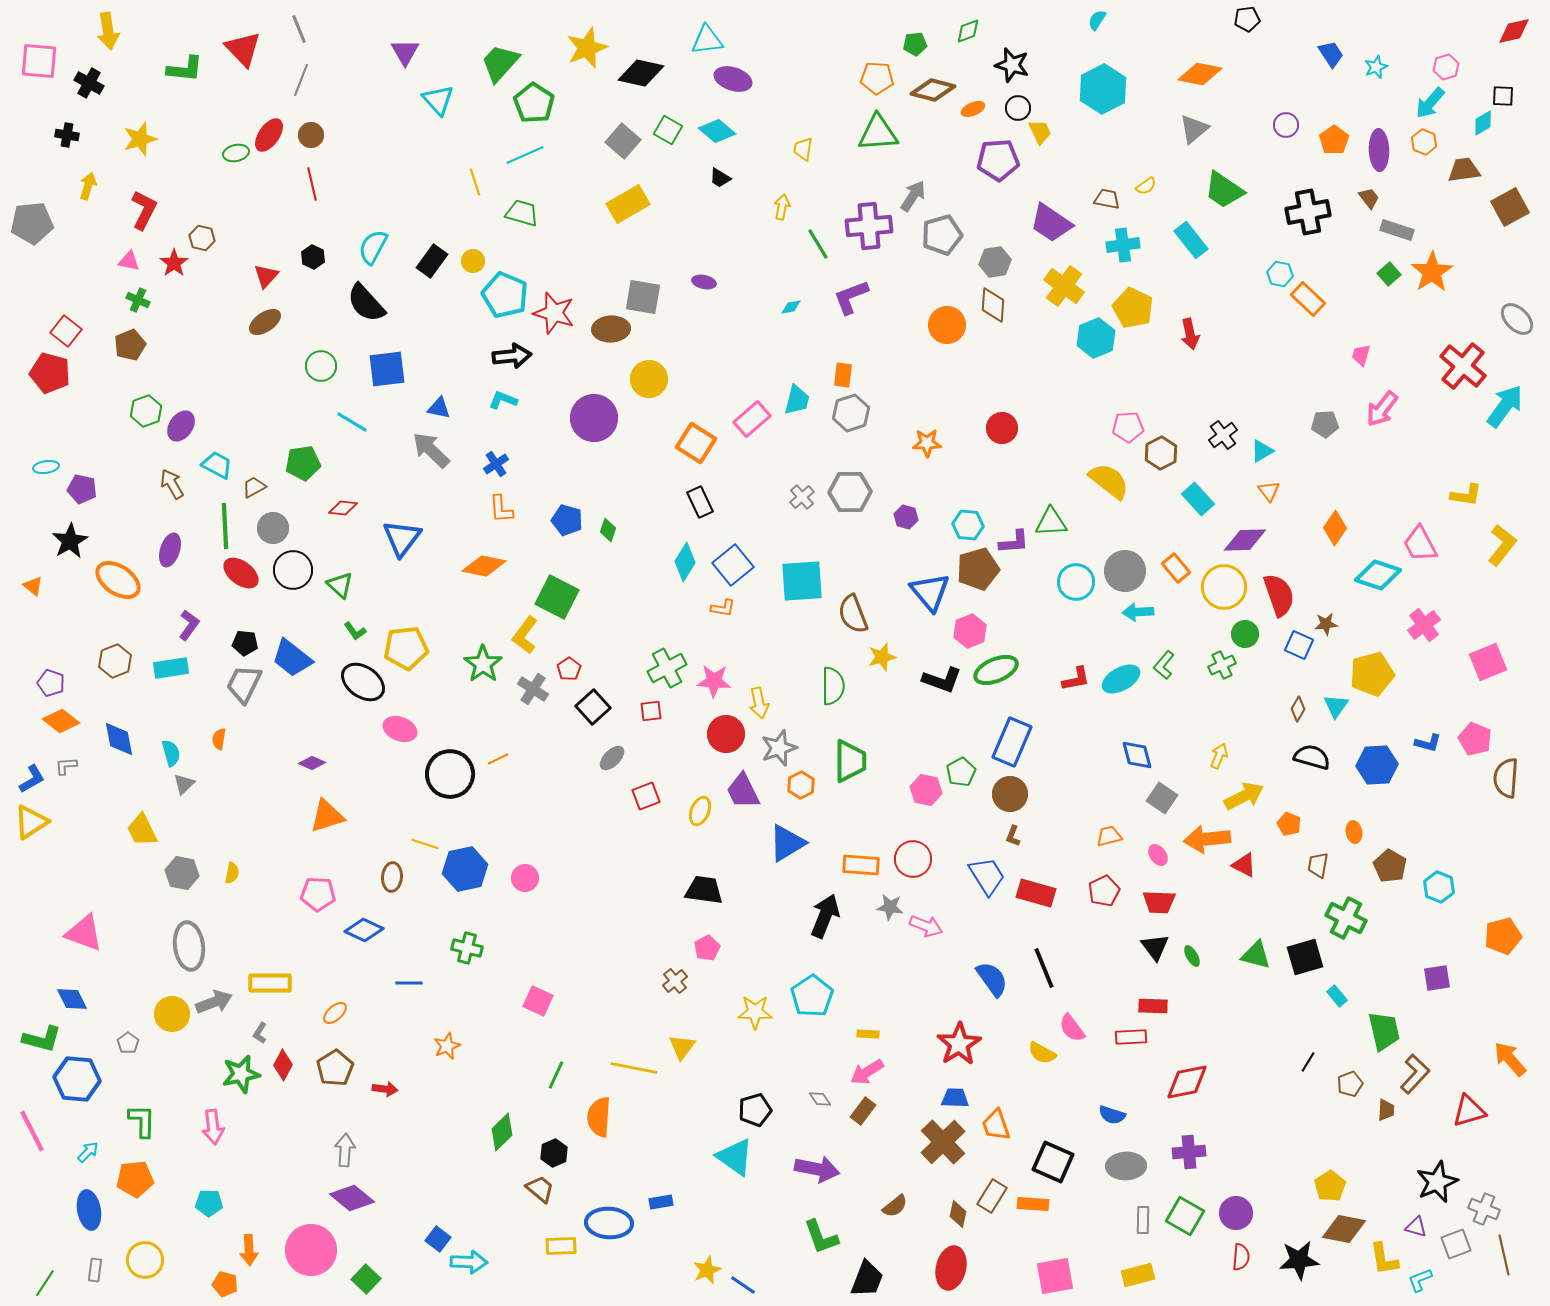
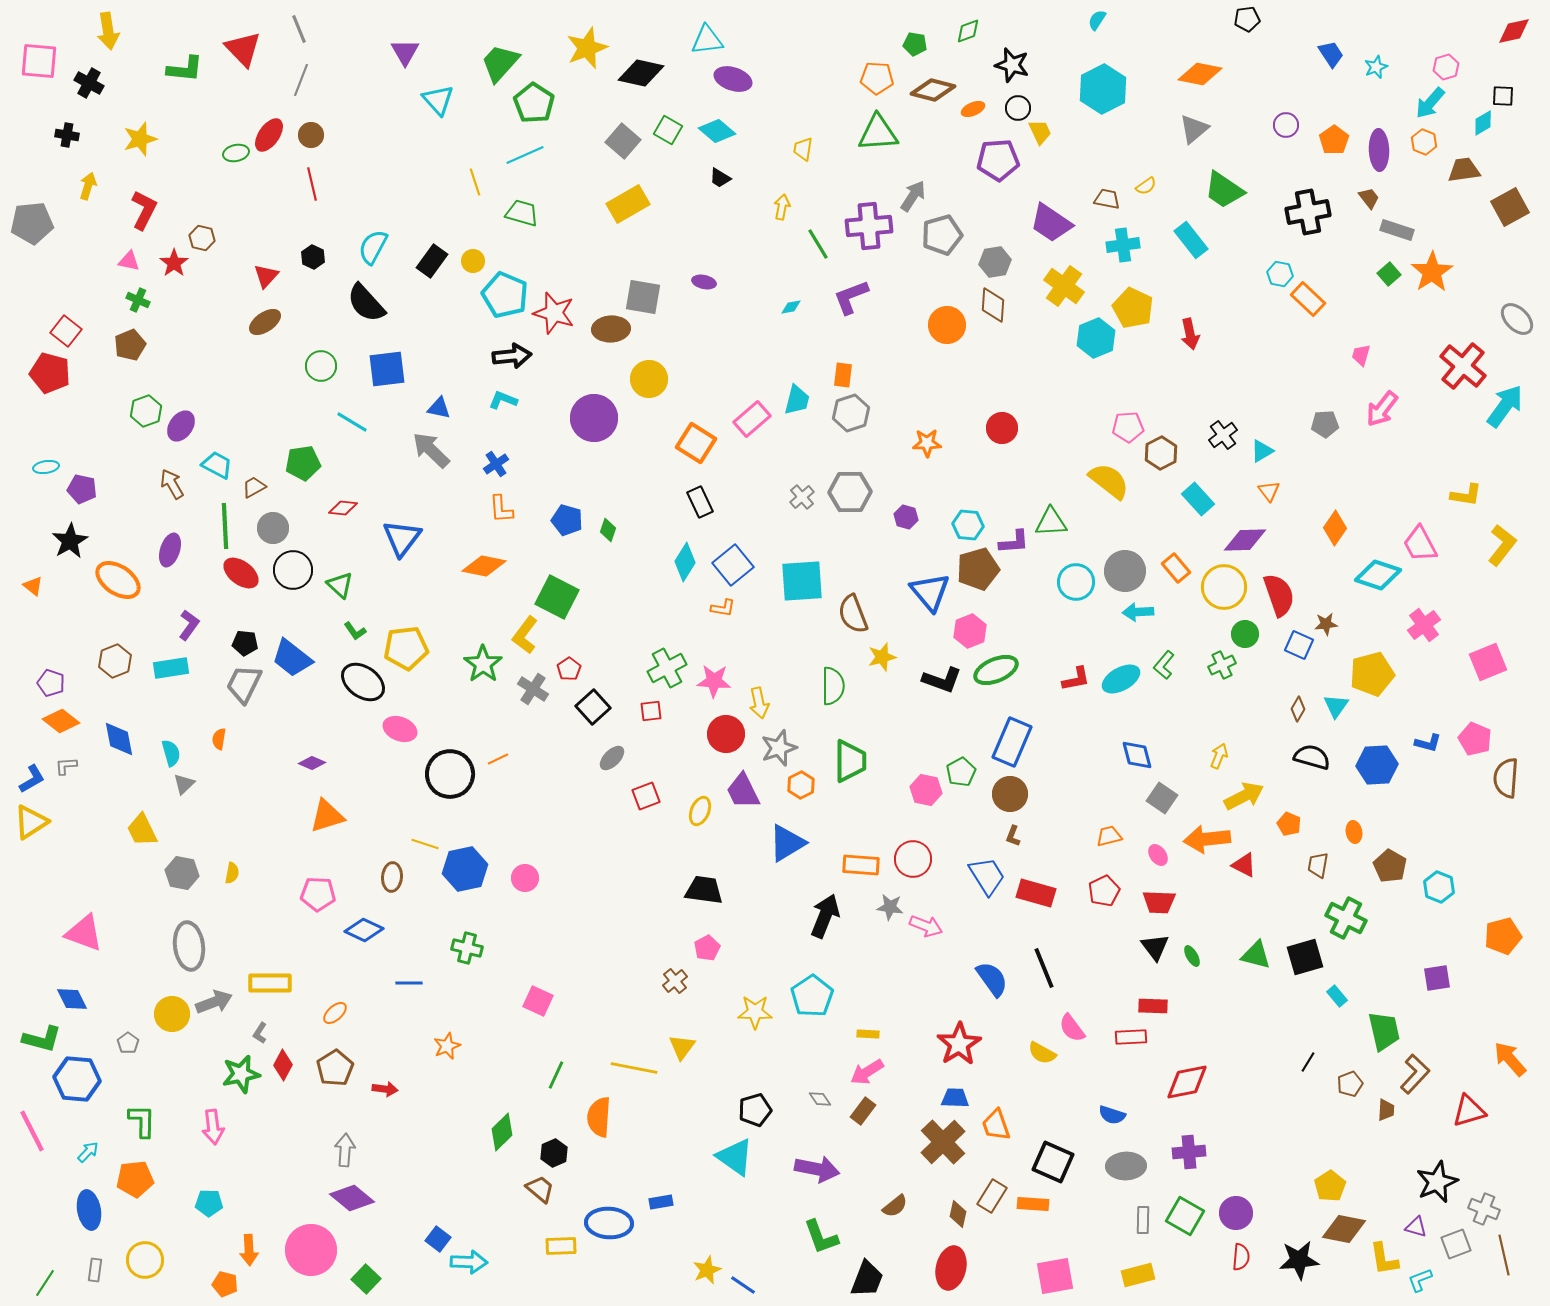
green pentagon at (915, 44): rotated 15 degrees clockwise
